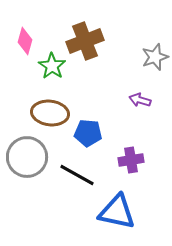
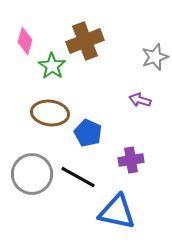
blue pentagon: rotated 20 degrees clockwise
gray circle: moved 5 px right, 17 px down
black line: moved 1 px right, 2 px down
